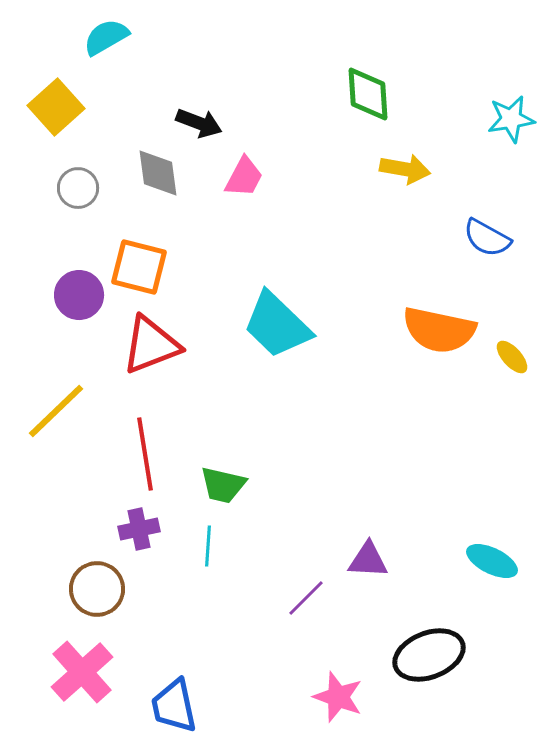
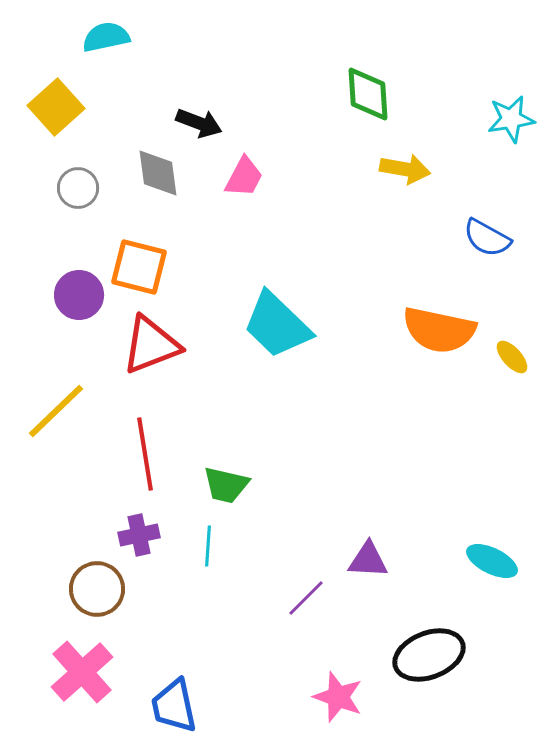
cyan semicircle: rotated 18 degrees clockwise
green trapezoid: moved 3 px right
purple cross: moved 6 px down
